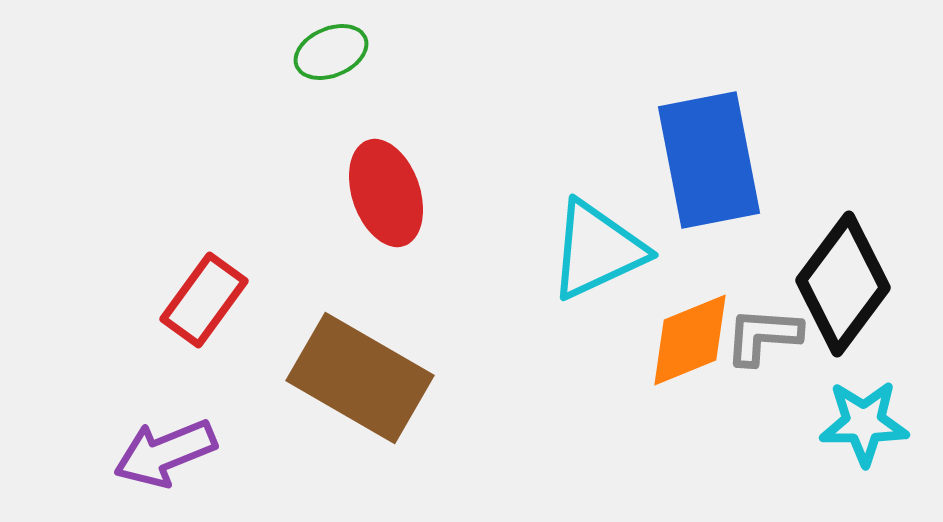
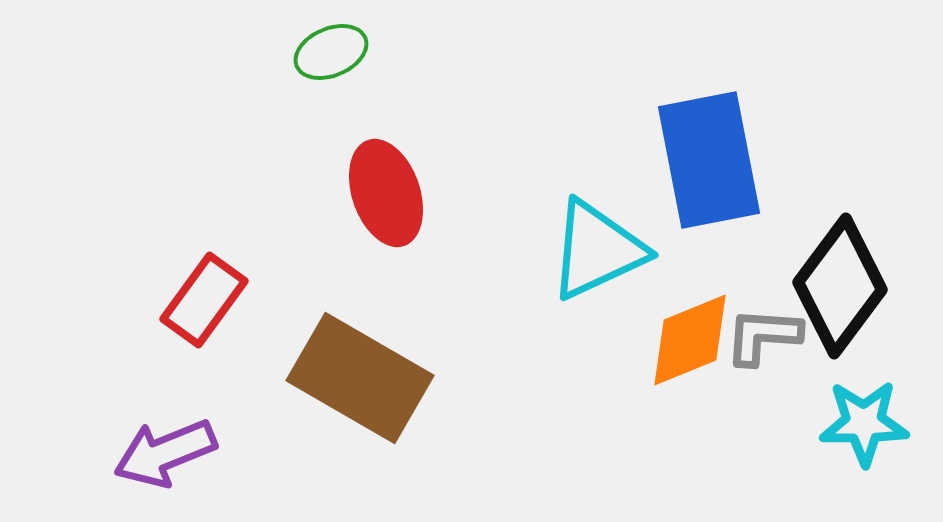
black diamond: moved 3 px left, 2 px down
